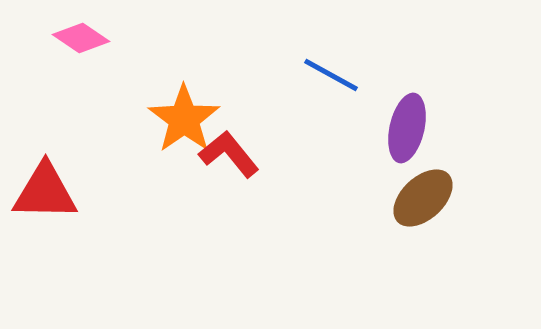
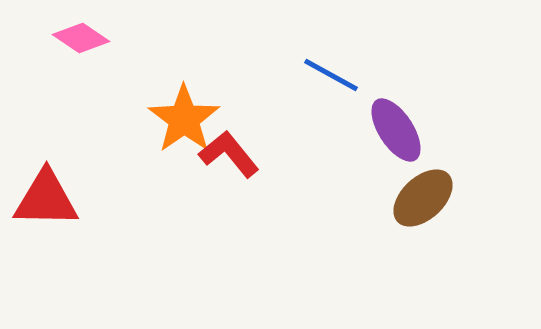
purple ellipse: moved 11 px left, 2 px down; rotated 46 degrees counterclockwise
red triangle: moved 1 px right, 7 px down
